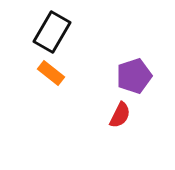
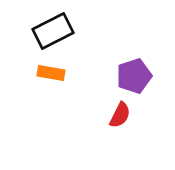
black rectangle: moved 1 px right, 1 px up; rotated 33 degrees clockwise
orange rectangle: rotated 28 degrees counterclockwise
